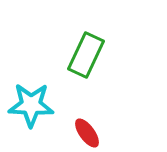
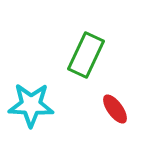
red ellipse: moved 28 px right, 24 px up
